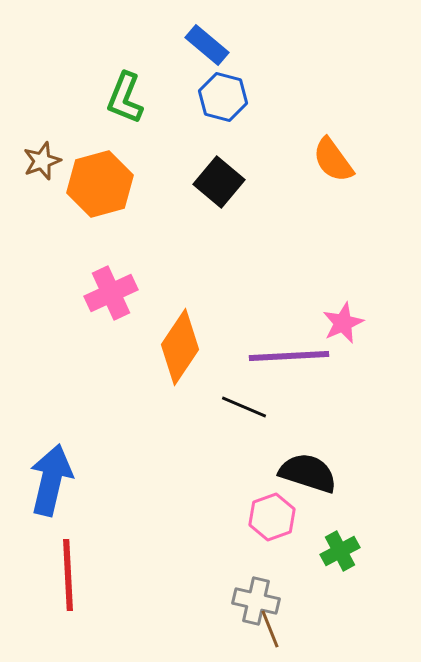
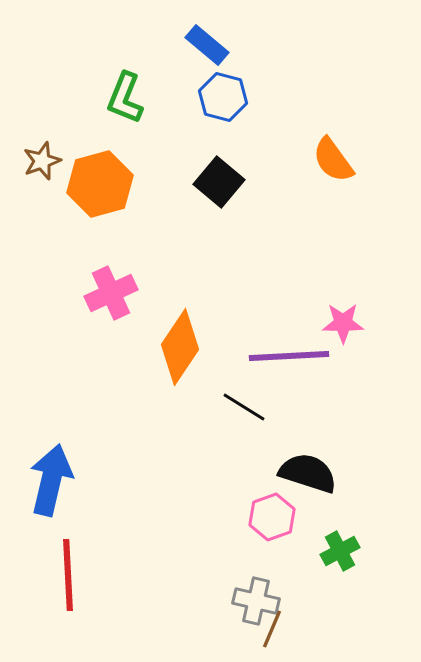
pink star: rotated 24 degrees clockwise
black line: rotated 9 degrees clockwise
brown line: moved 2 px right; rotated 45 degrees clockwise
